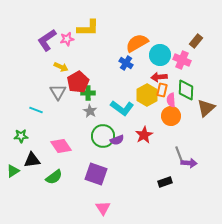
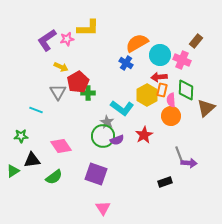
gray star: moved 17 px right, 11 px down
